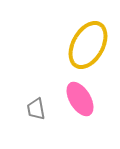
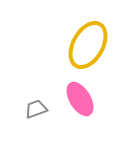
gray trapezoid: rotated 80 degrees clockwise
